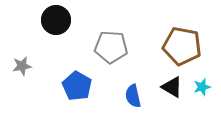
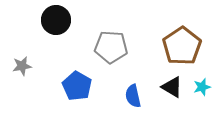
brown pentagon: rotated 27 degrees clockwise
